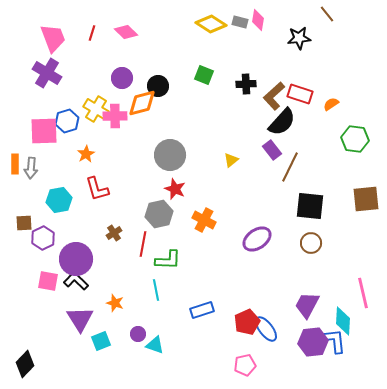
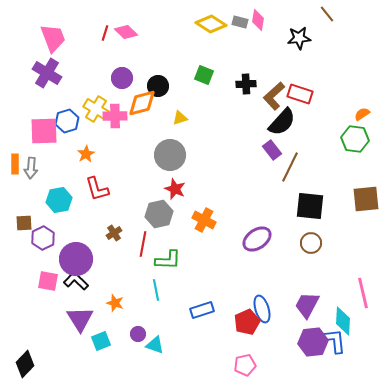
red line at (92, 33): moved 13 px right
orange semicircle at (331, 104): moved 31 px right, 10 px down
yellow triangle at (231, 160): moved 51 px left, 42 px up; rotated 21 degrees clockwise
blue ellipse at (266, 329): moved 4 px left, 20 px up; rotated 20 degrees clockwise
